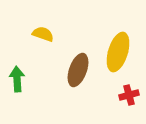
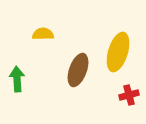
yellow semicircle: rotated 20 degrees counterclockwise
